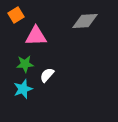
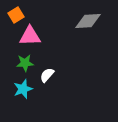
gray diamond: moved 3 px right
pink triangle: moved 6 px left
green star: moved 1 px up
